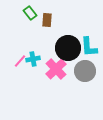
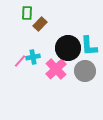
green rectangle: moved 3 px left; rotated 40 degrees clockwise
brown rectangle: moved 7 px left, 4 px down; rotated 40 degrees clockwise
cyan L-shape: moved 1 px up
cyan cross: moved 2 px up
